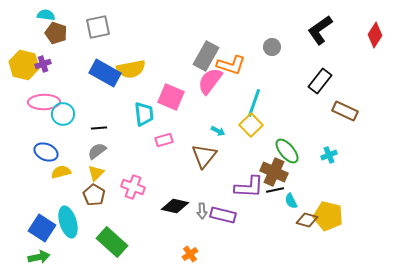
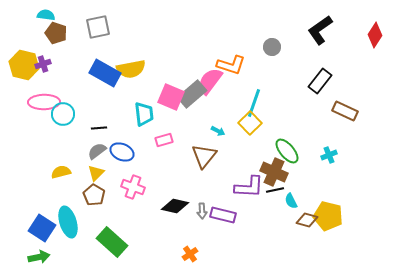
gray rectangle at (206, 56): moved 14 px left, 38 px down; rotated 20 degrees clockwise
yellow square at (251, 125): moved 1 px left, 2 px up
blue ellipse at (46, 152): moved 76 px right
